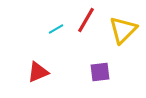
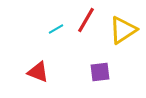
yellow triangle: rotated 12 degrees clockwise
red triangle: rotated 45 degrees clockwise
